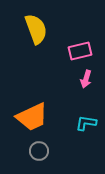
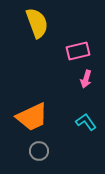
yellow semicircle: moved 1 px right, 6 px up
pink rectangle: moved 2 px left
cyan L-shape: moved 1 px up; rotated 45 degrees clockwise
